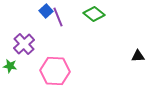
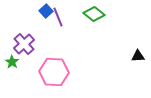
green star: moved 2 px right, 4 px up; rotated 24 degrees clockwise
pink hexagon: moved 1 px left, 1 px down
